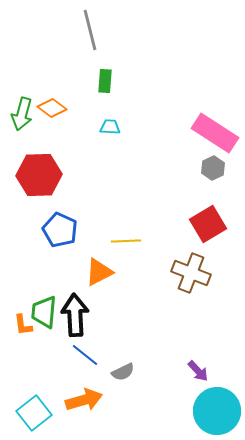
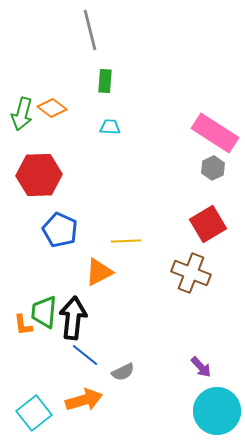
black arrow: moved 2 px left, 3 px down; rotated 9 degrees clockwise
purple arrow: moved 3 px right, 4 px up
